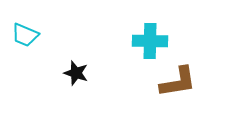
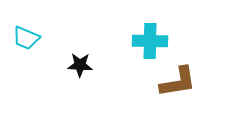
cyan trapezoid: moved 1 px right, 3 px down
black star: moved 4 px right, 8 px up; rotated 15 degrees counterclockwise
